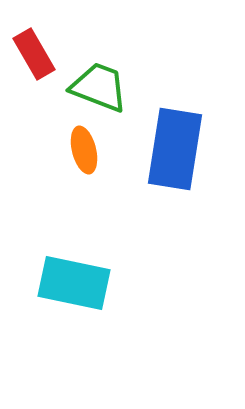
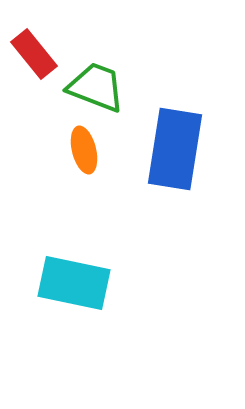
red rectangle: rotated 9 degrees counterclockwise
green trapezoid: moved 3 px left
